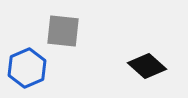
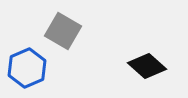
gray square: rotated 24 degrees clockwise
